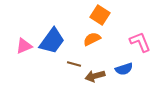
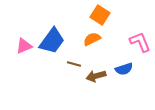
brown arrow: moved 1 px right
